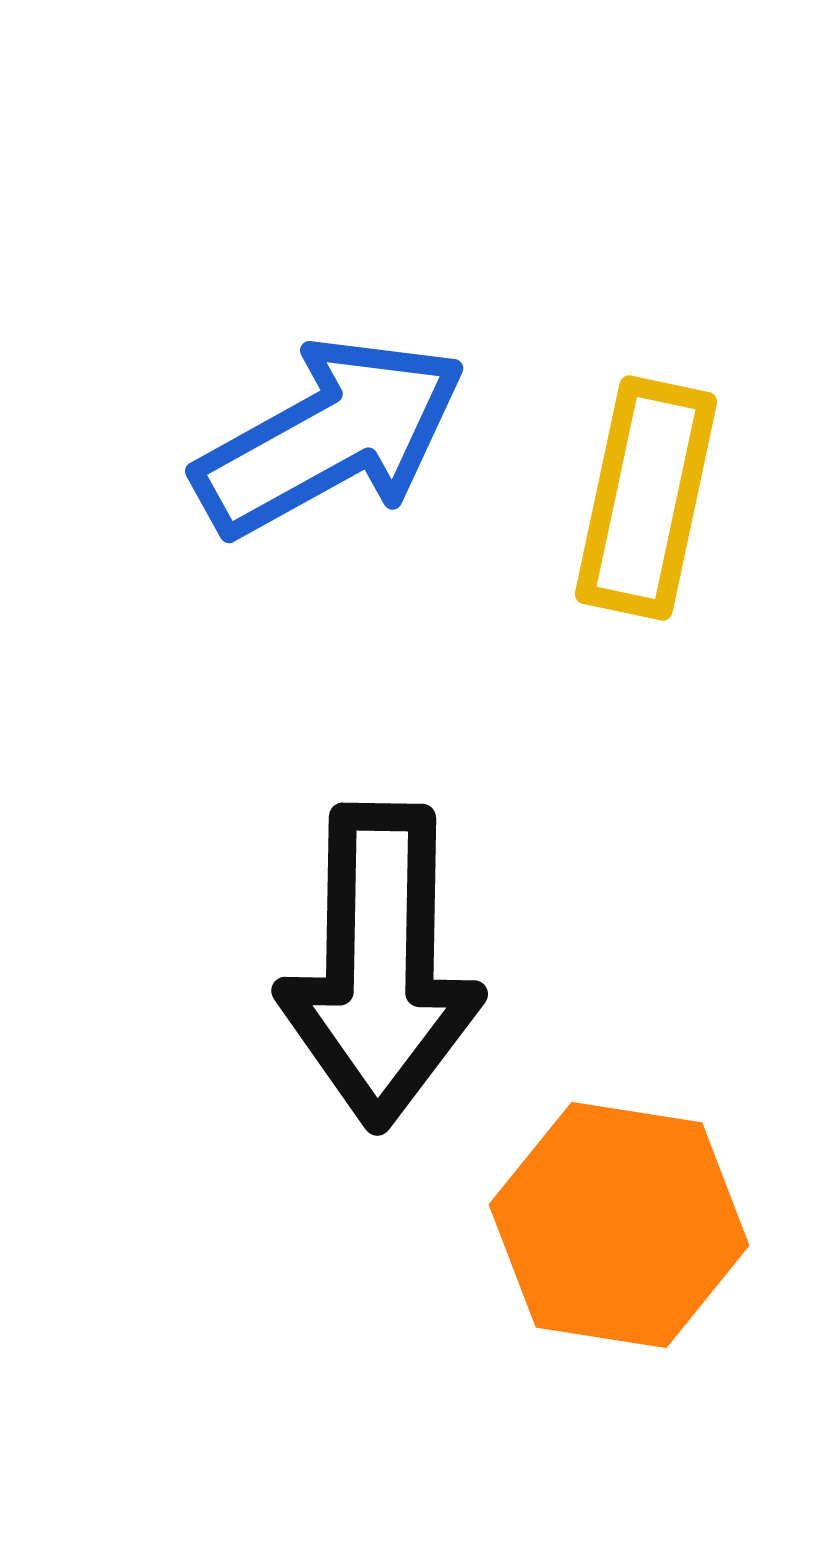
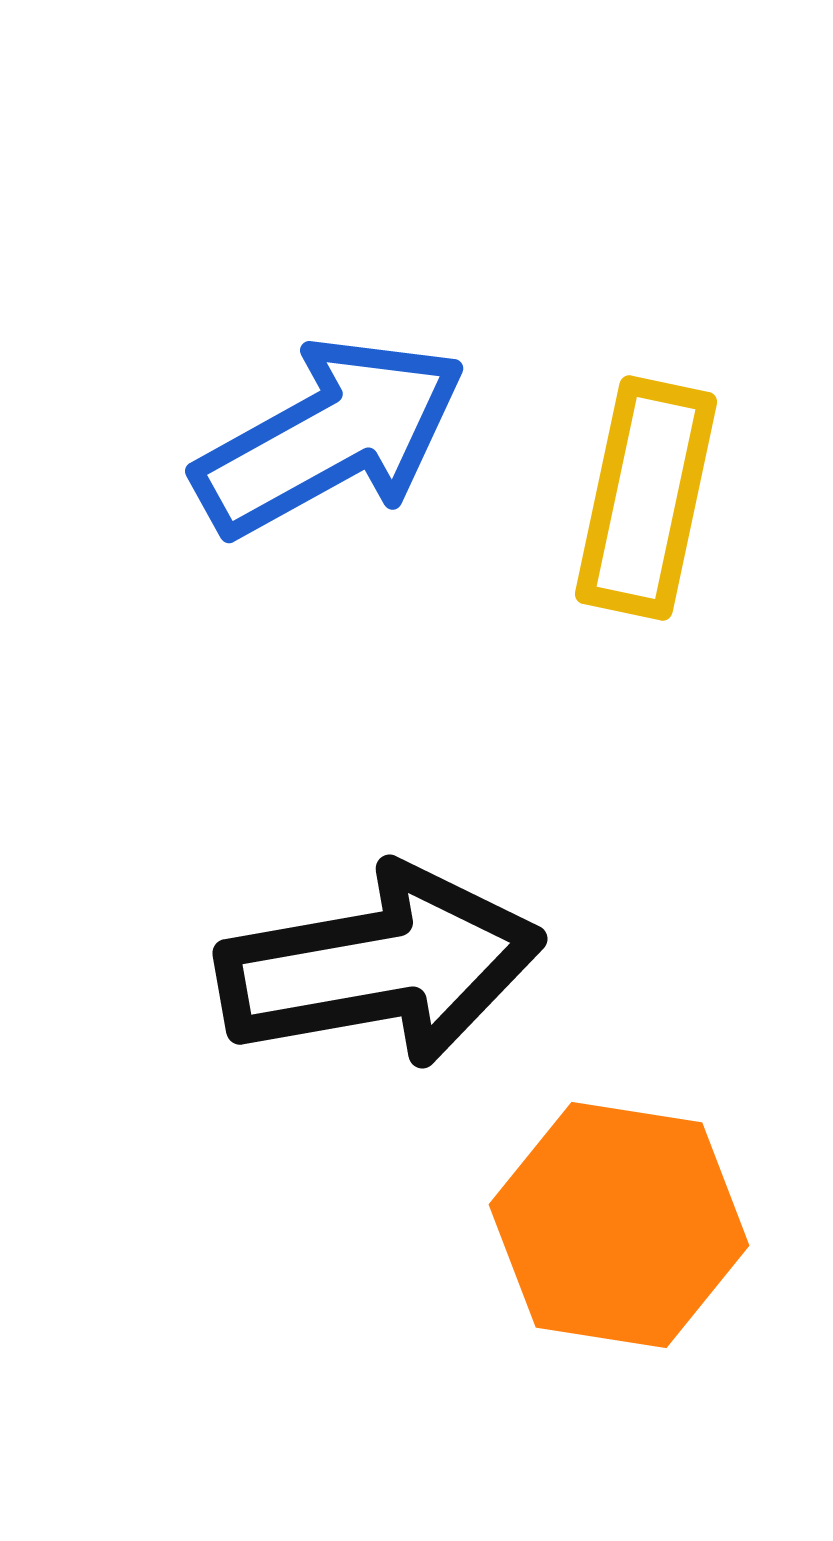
black arrow: rotated 101 degrees counterclockwise
